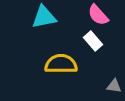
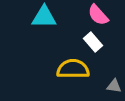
cyan triangle: rotated 12 degrees clockwise
white rectangle: moved 1 px down
yellow semicircle: moved 12 px right, 5 px down
